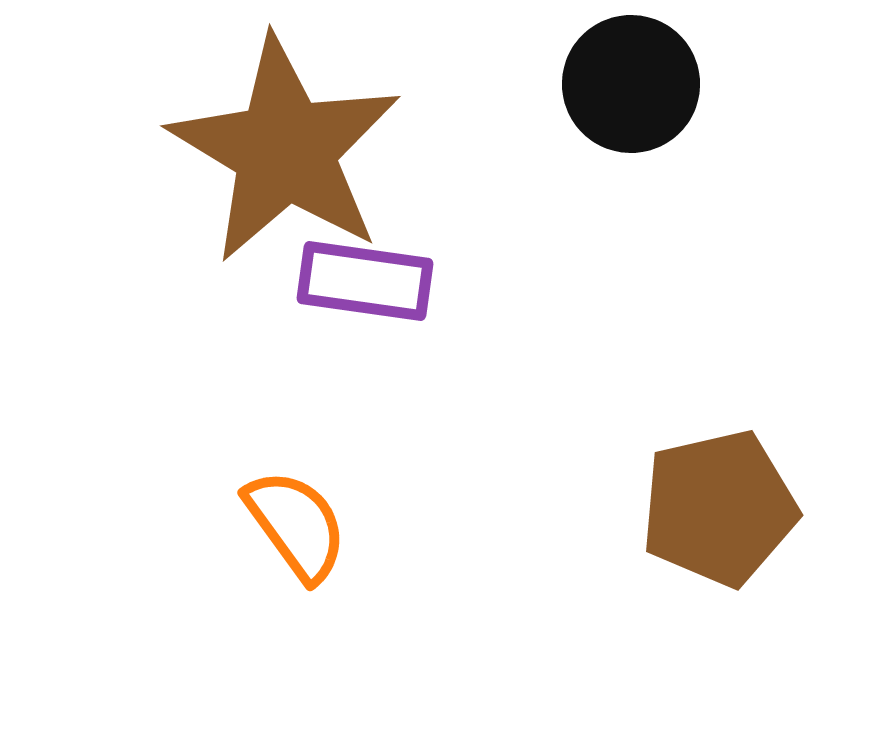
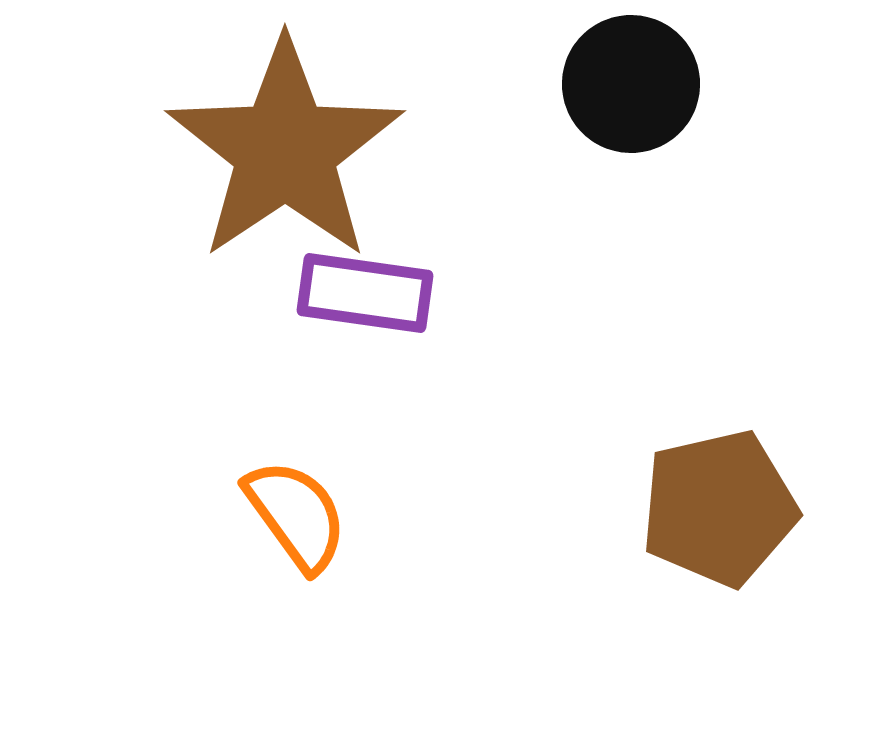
brown star: rotated 7 degrees clockwise
purple rectangle: moved 12 px down
orange semicircle: moved 10 px up
